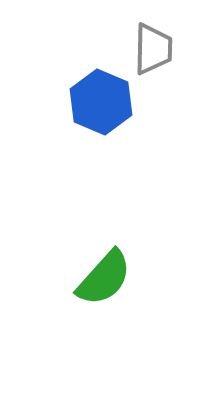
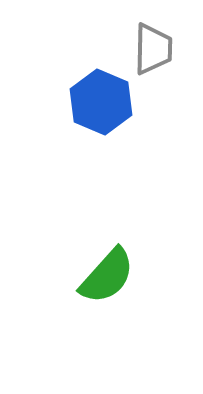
green semicircle: moved 3 px right, 2 px up
